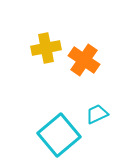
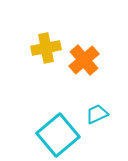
orange cross: rotated 16 degrees clockwise
cyan square: moved 1 px left
